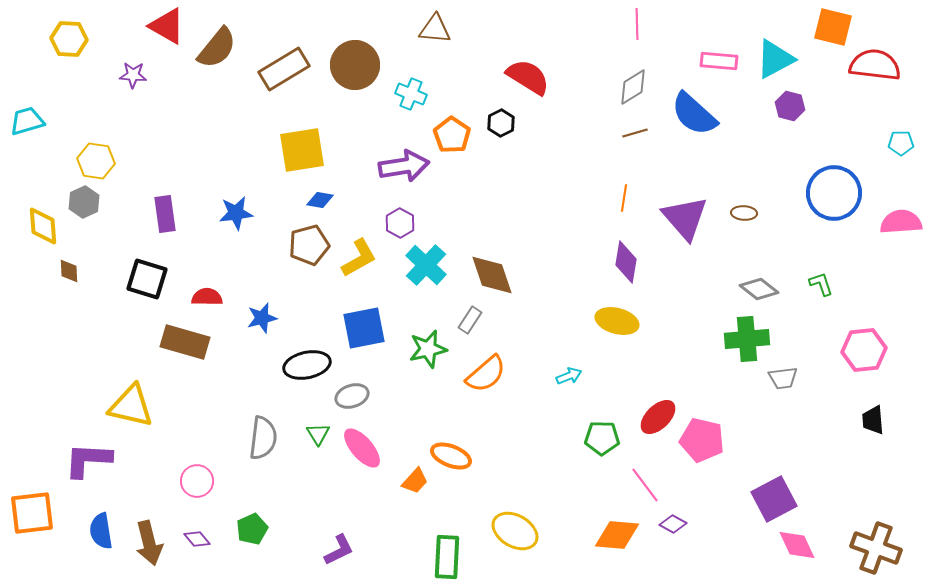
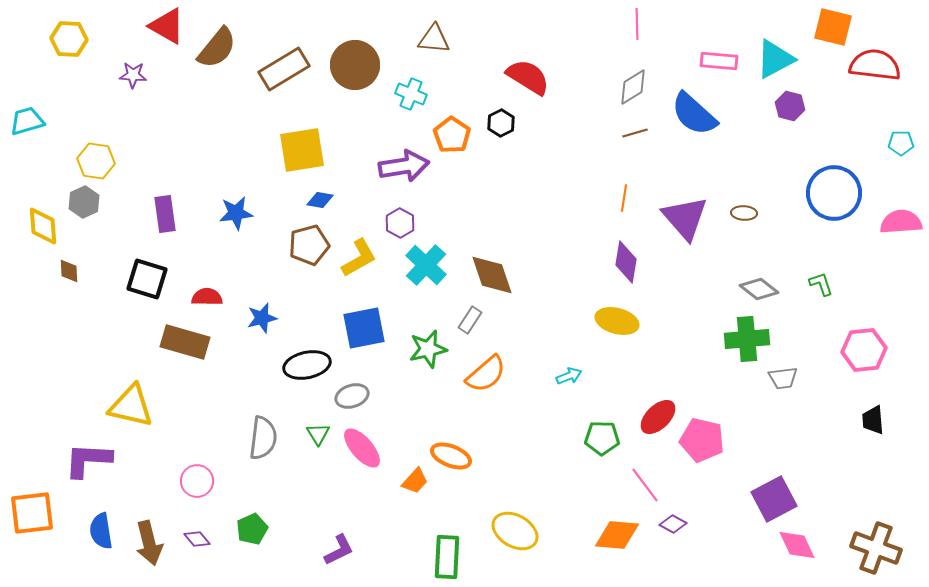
brown triangle at (435, 29): moved 1 px left, 10 px down
